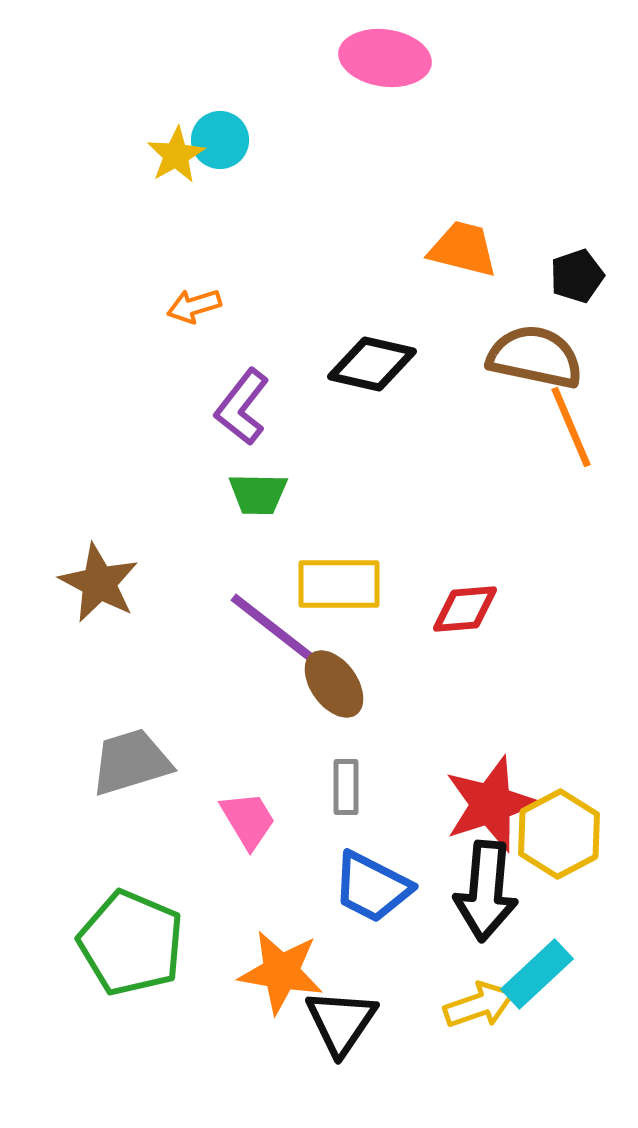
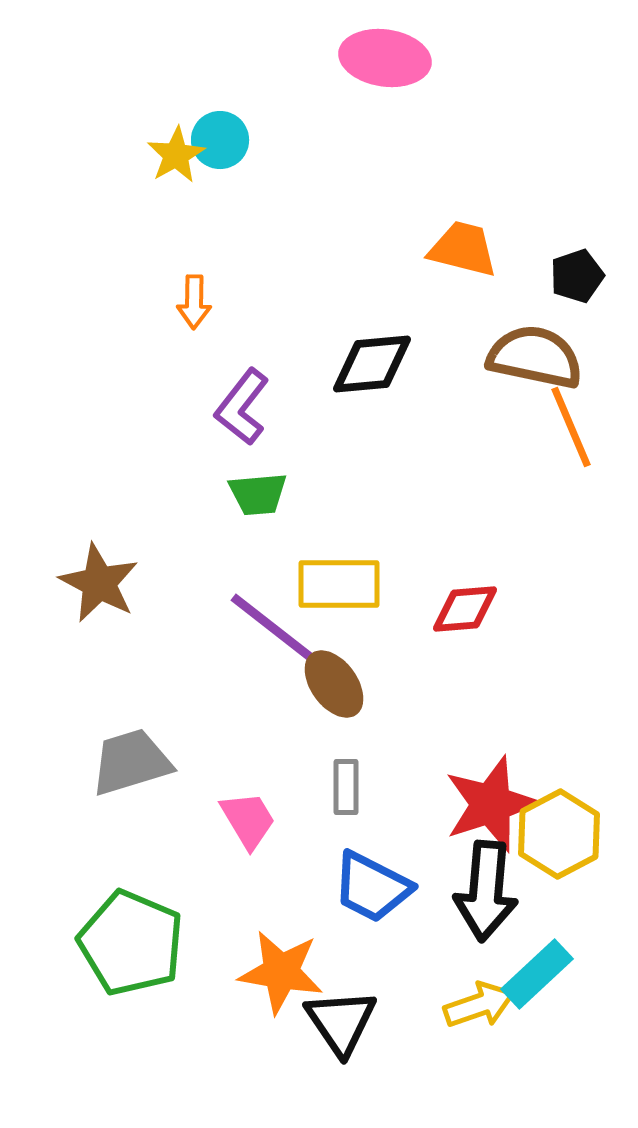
orange arrow: moved 4 px up; rotated 72 degrees counterclockwise
black diamond: rotated 18 degrees counterclockwise
green trapezoid: rotated 6 degrees counterclockwise
black triangle: rotated 8 degrees counterclockwise
